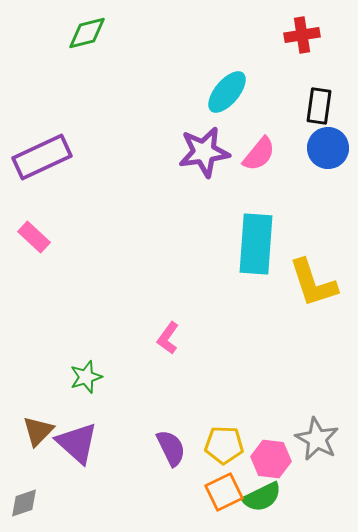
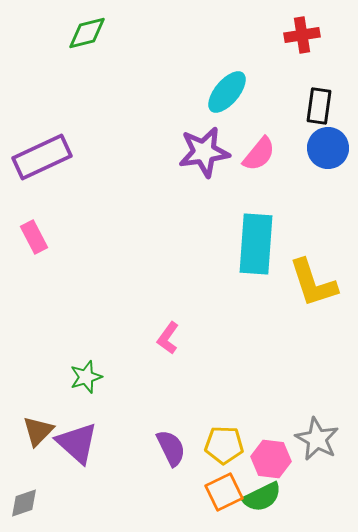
pink rectangle: rotated 20 degrees clockwise
